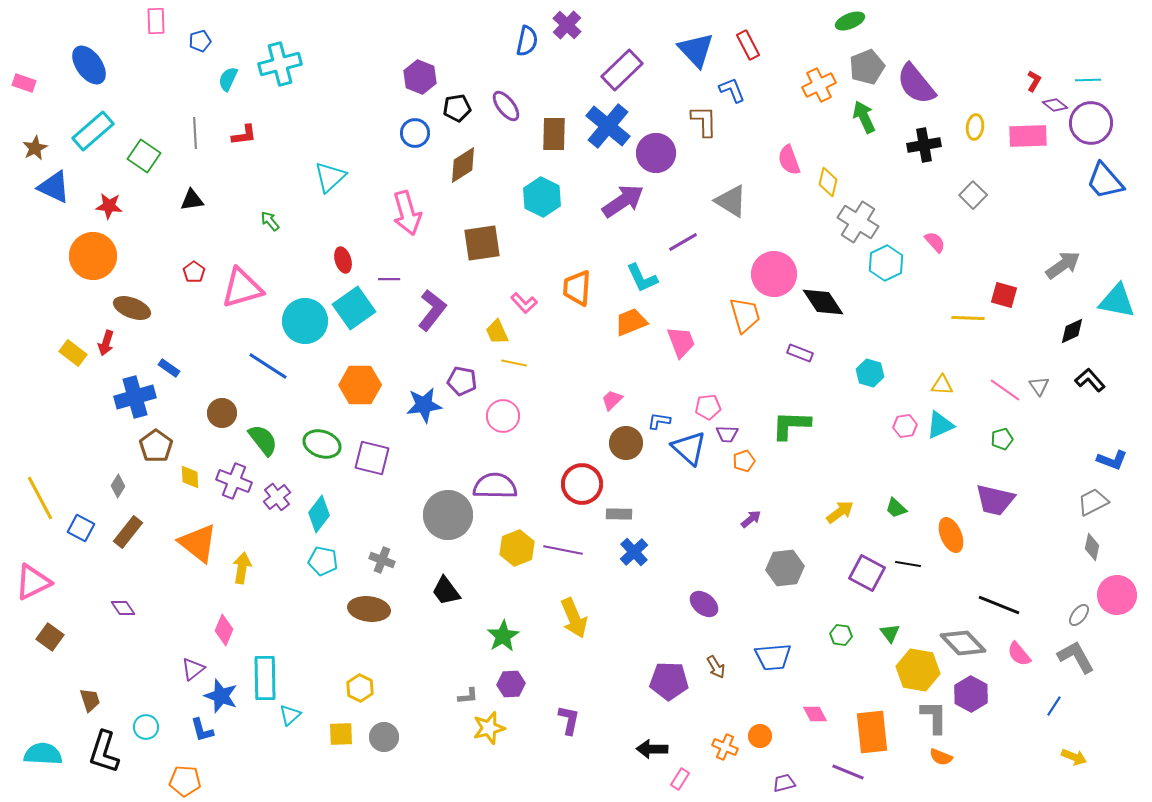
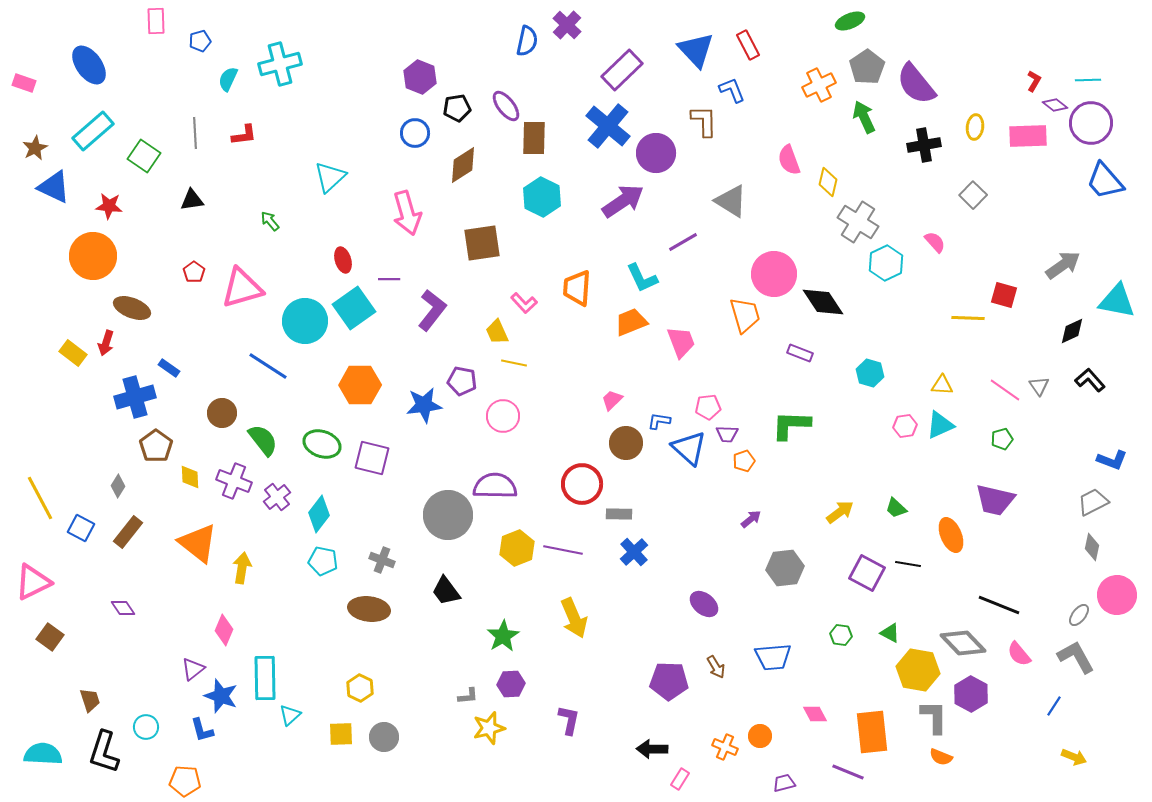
gray pentagon at (867, 67): rotated 12 degrees counterclockwise
brown rectangle at (554, 134): moved 20 px left, 4 px down
green triangle at (890, 633): rotated 25 degrees counterclockwise
